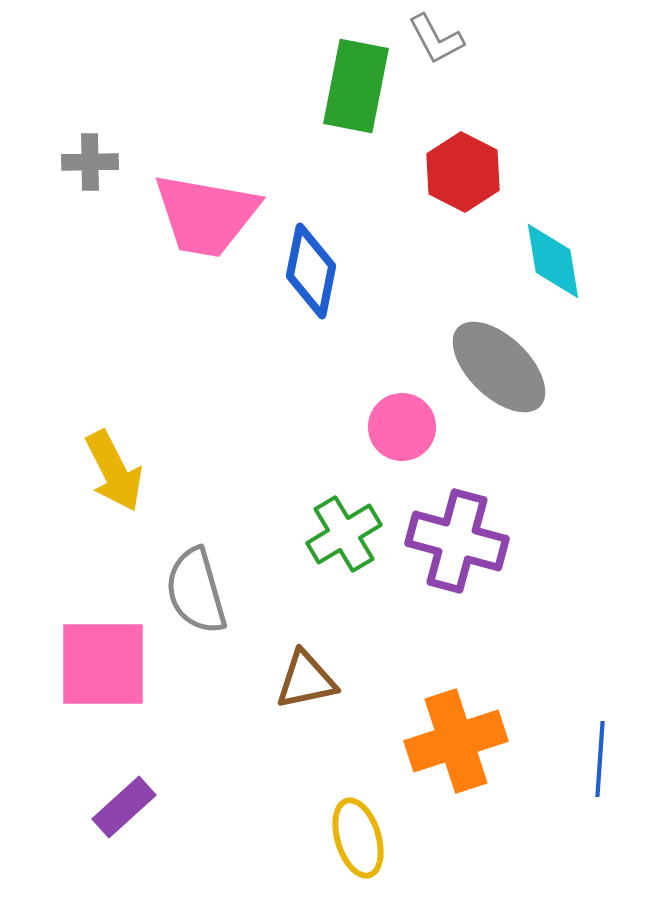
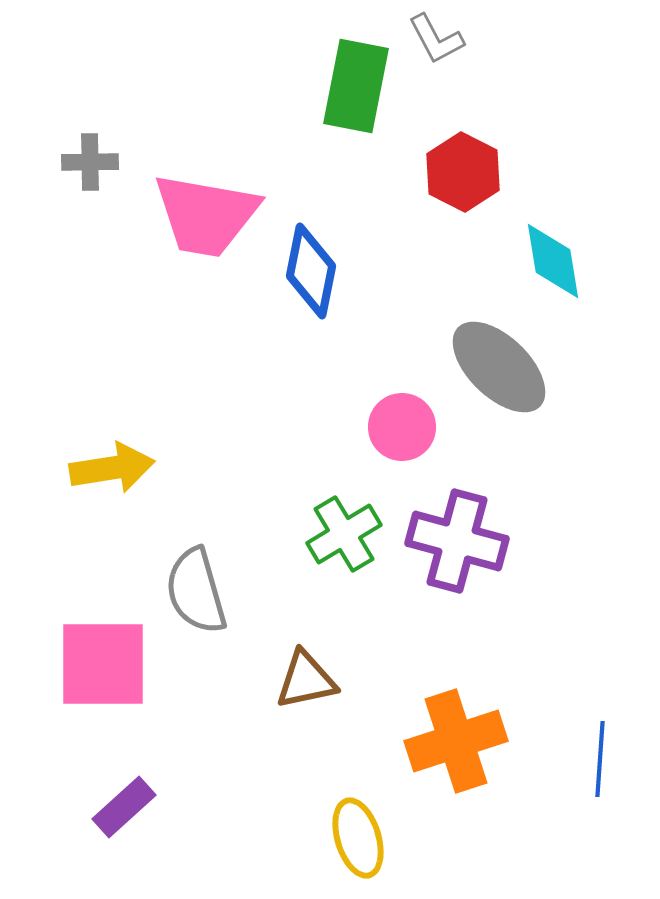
yellow arrow: moved 2 px left, 3 px up; rotated 72 degrees counterclockwise
